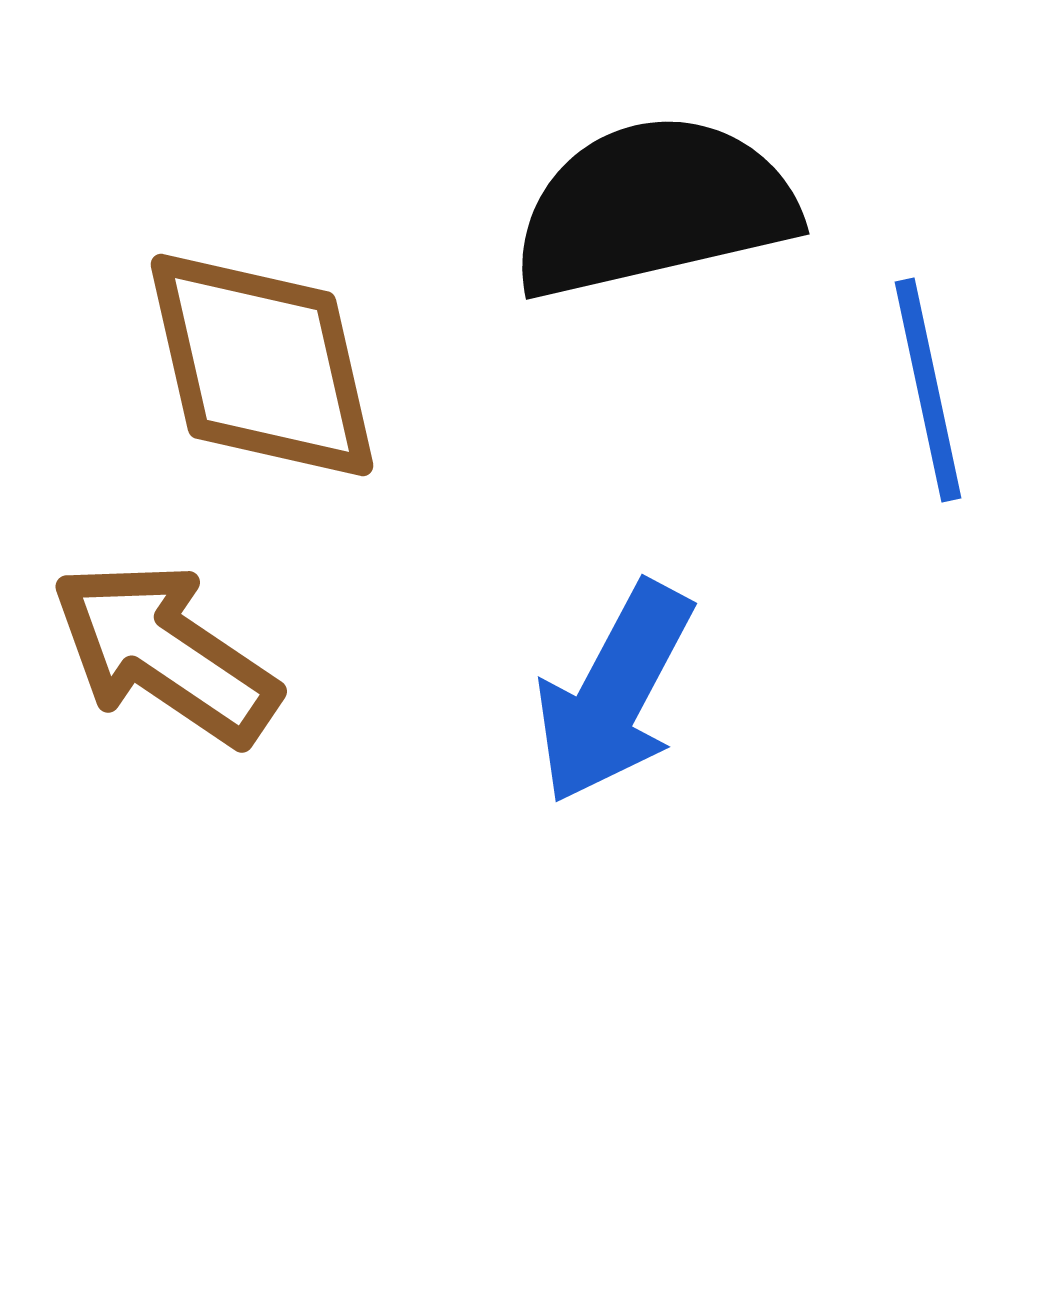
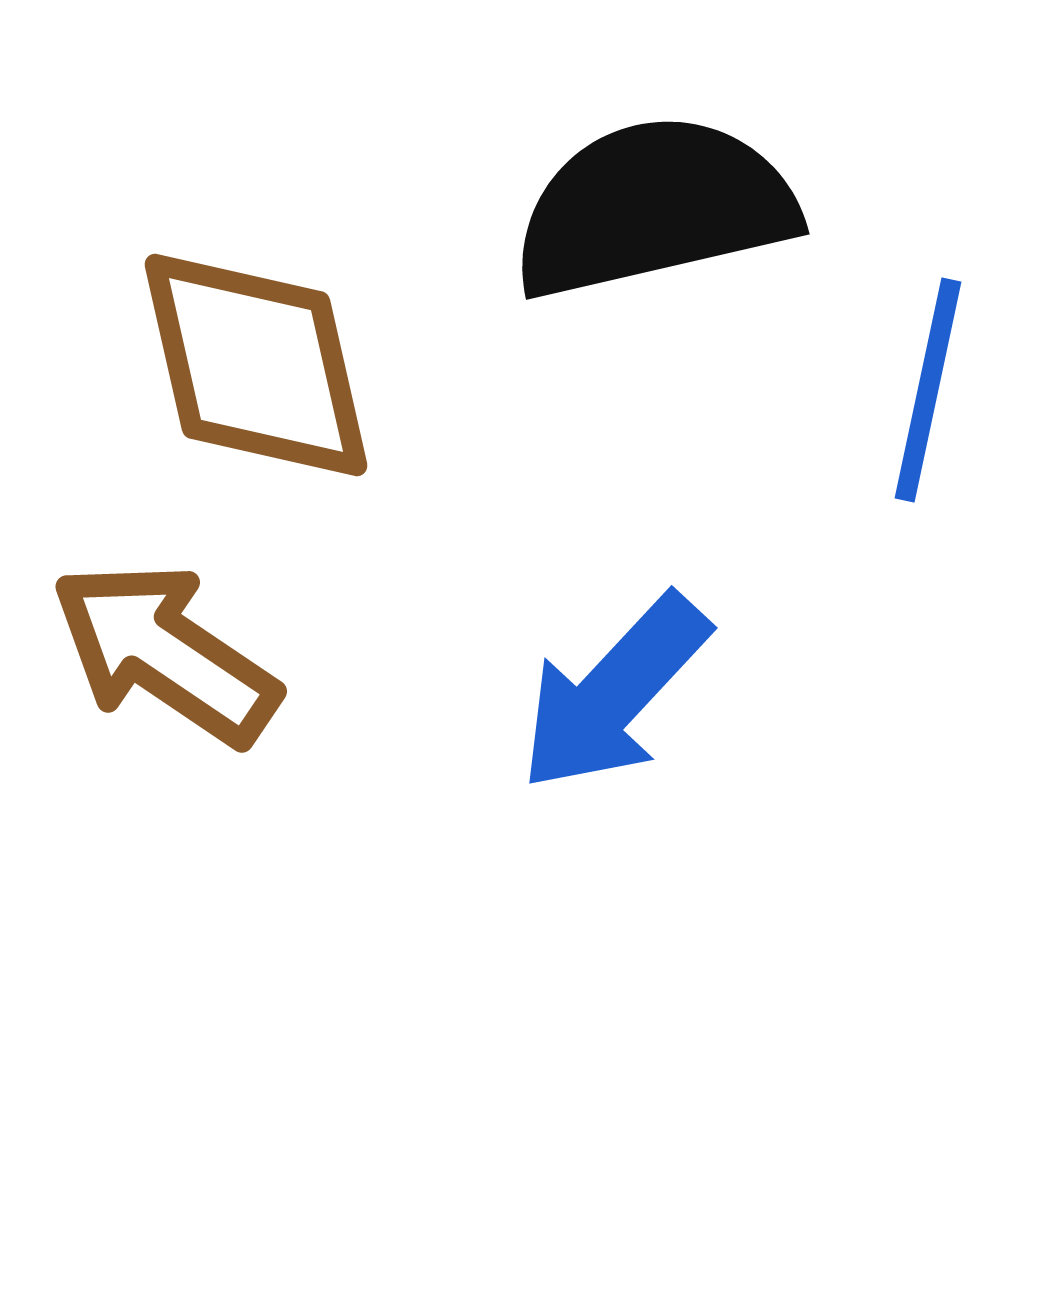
brown diamond: moved 6 px left
blue line: rotated 24 degrees clockwise
blue arrow: rotated 15 degrees clockwise
